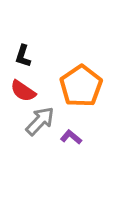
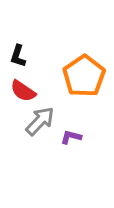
black L-shape: moved 5 px left
orange pentagon: moved 3 px right, 10 px up
purple L-shape: rotated 25 degrees counterclockwise
